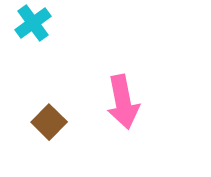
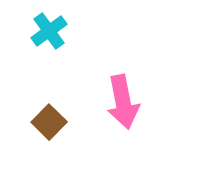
cyan cross: moved 16 px right, 8 px down
